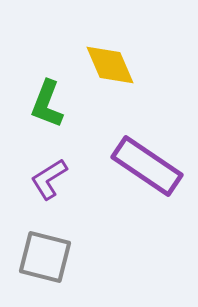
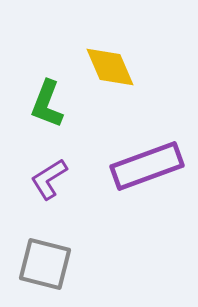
yellow diamond: moved 2 px down
purple rectangle: rotated 54 degrees counterclockwise
gray square: moved 7 px down
